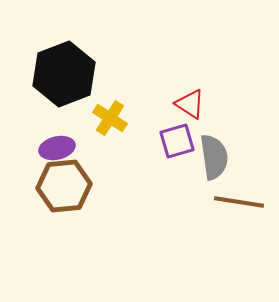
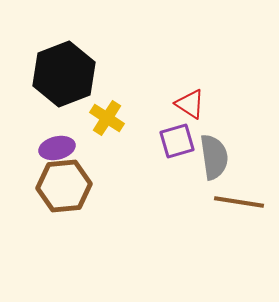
yellow cross: moved 3 px left
